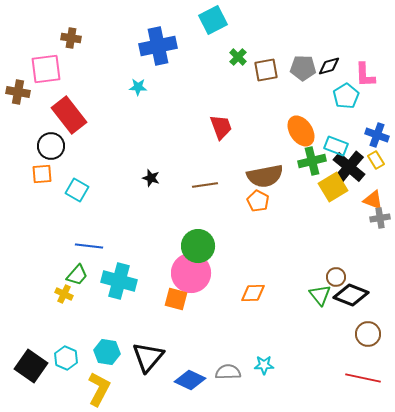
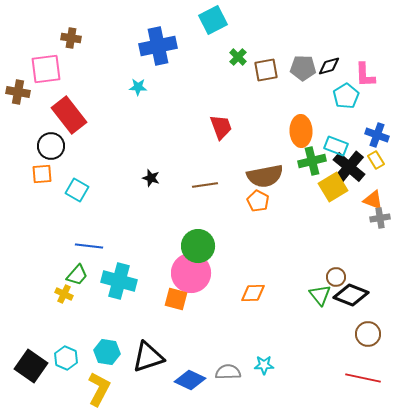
orange ellipse at (301, 131): rotated 32 degrees clockwise
black triangle at (148, 357): rotated 32 degrees clockwise
